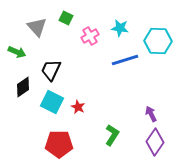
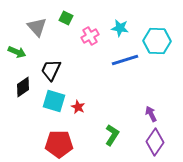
cyan hexagon: moved 1 px left
cyan square: moved 2 px right, 1 px up; rotated 10 degrees counterclockwise
